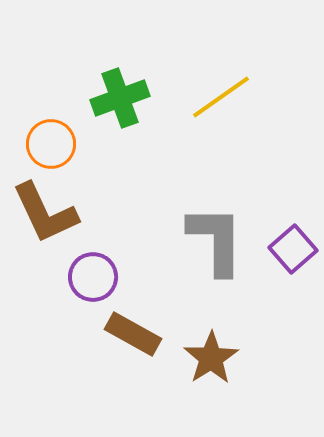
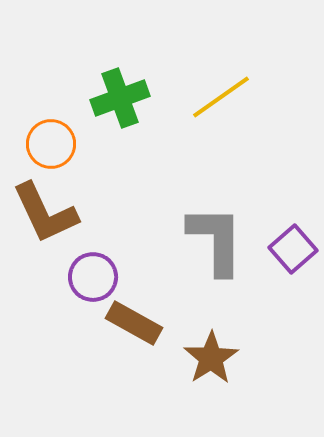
brown rectangle: moved 1 px right, 11 px up
